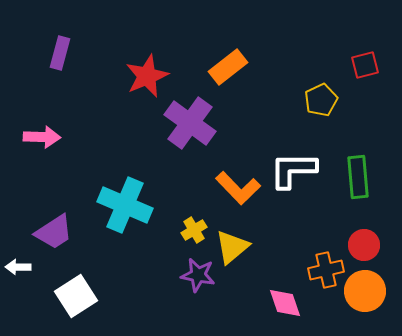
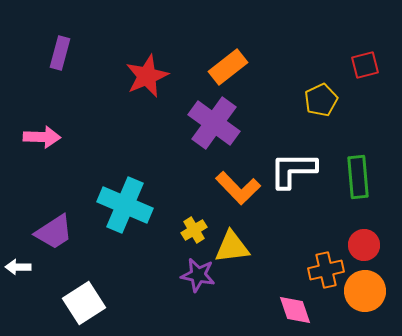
purple cross: moved 24 px right
yellow triangle: rotated 33 degrees clockwise
white square: moved 8 px right, 7 px down
pink diamond: moved 10 px right, 7 px down
